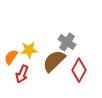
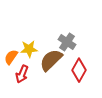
yellow star: moved 1 px up
brown semicircle: moved 3 px left, 1 px up
